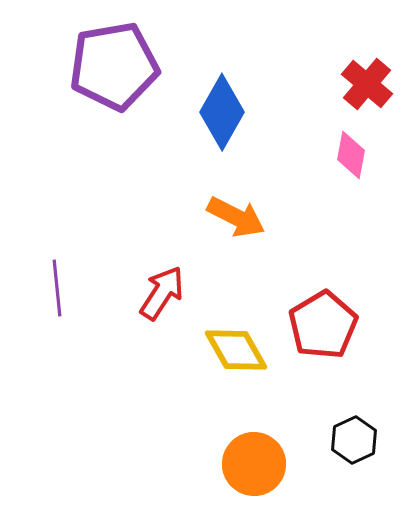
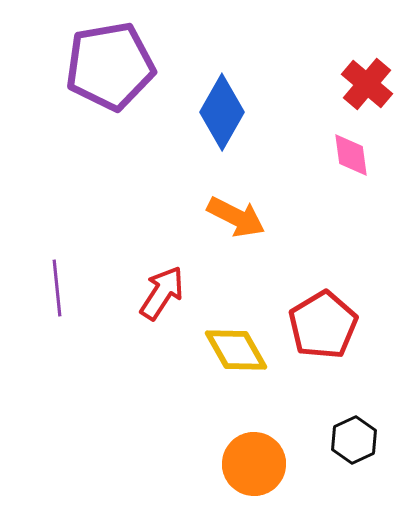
purple pentagon: moved 4 px left
pink diamond: rotated 18 degrees counterclockwise
